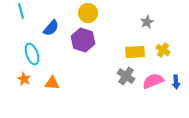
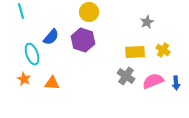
yellow circle: moved 1 px right, 1 px up
blue semicircle: moved 9 px down
blue arrow: moved 1 px down
